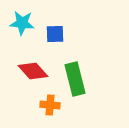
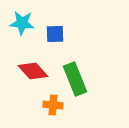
green rectangle: rotated 8 degrees counterclockwise
orange cross: moved 3 px right
